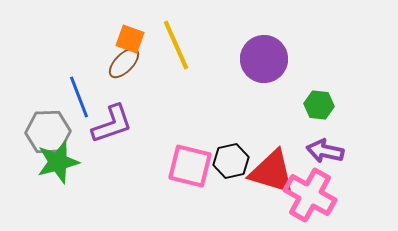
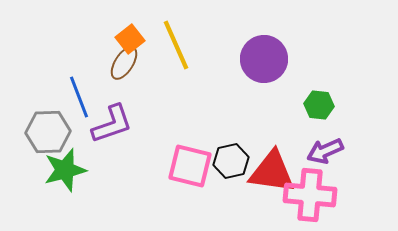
orange square: rotated 32 degrees clockwise
brown ellipse: rotated 12 degrees counterclockwise
purple arrow: rotated 36 degrees counterclockwise
green star: moved 7 px right, 8 px down
red triangle: rotated 9 degrees counterclockwise
pink cross: rotated 24 degrees counterclockwise
